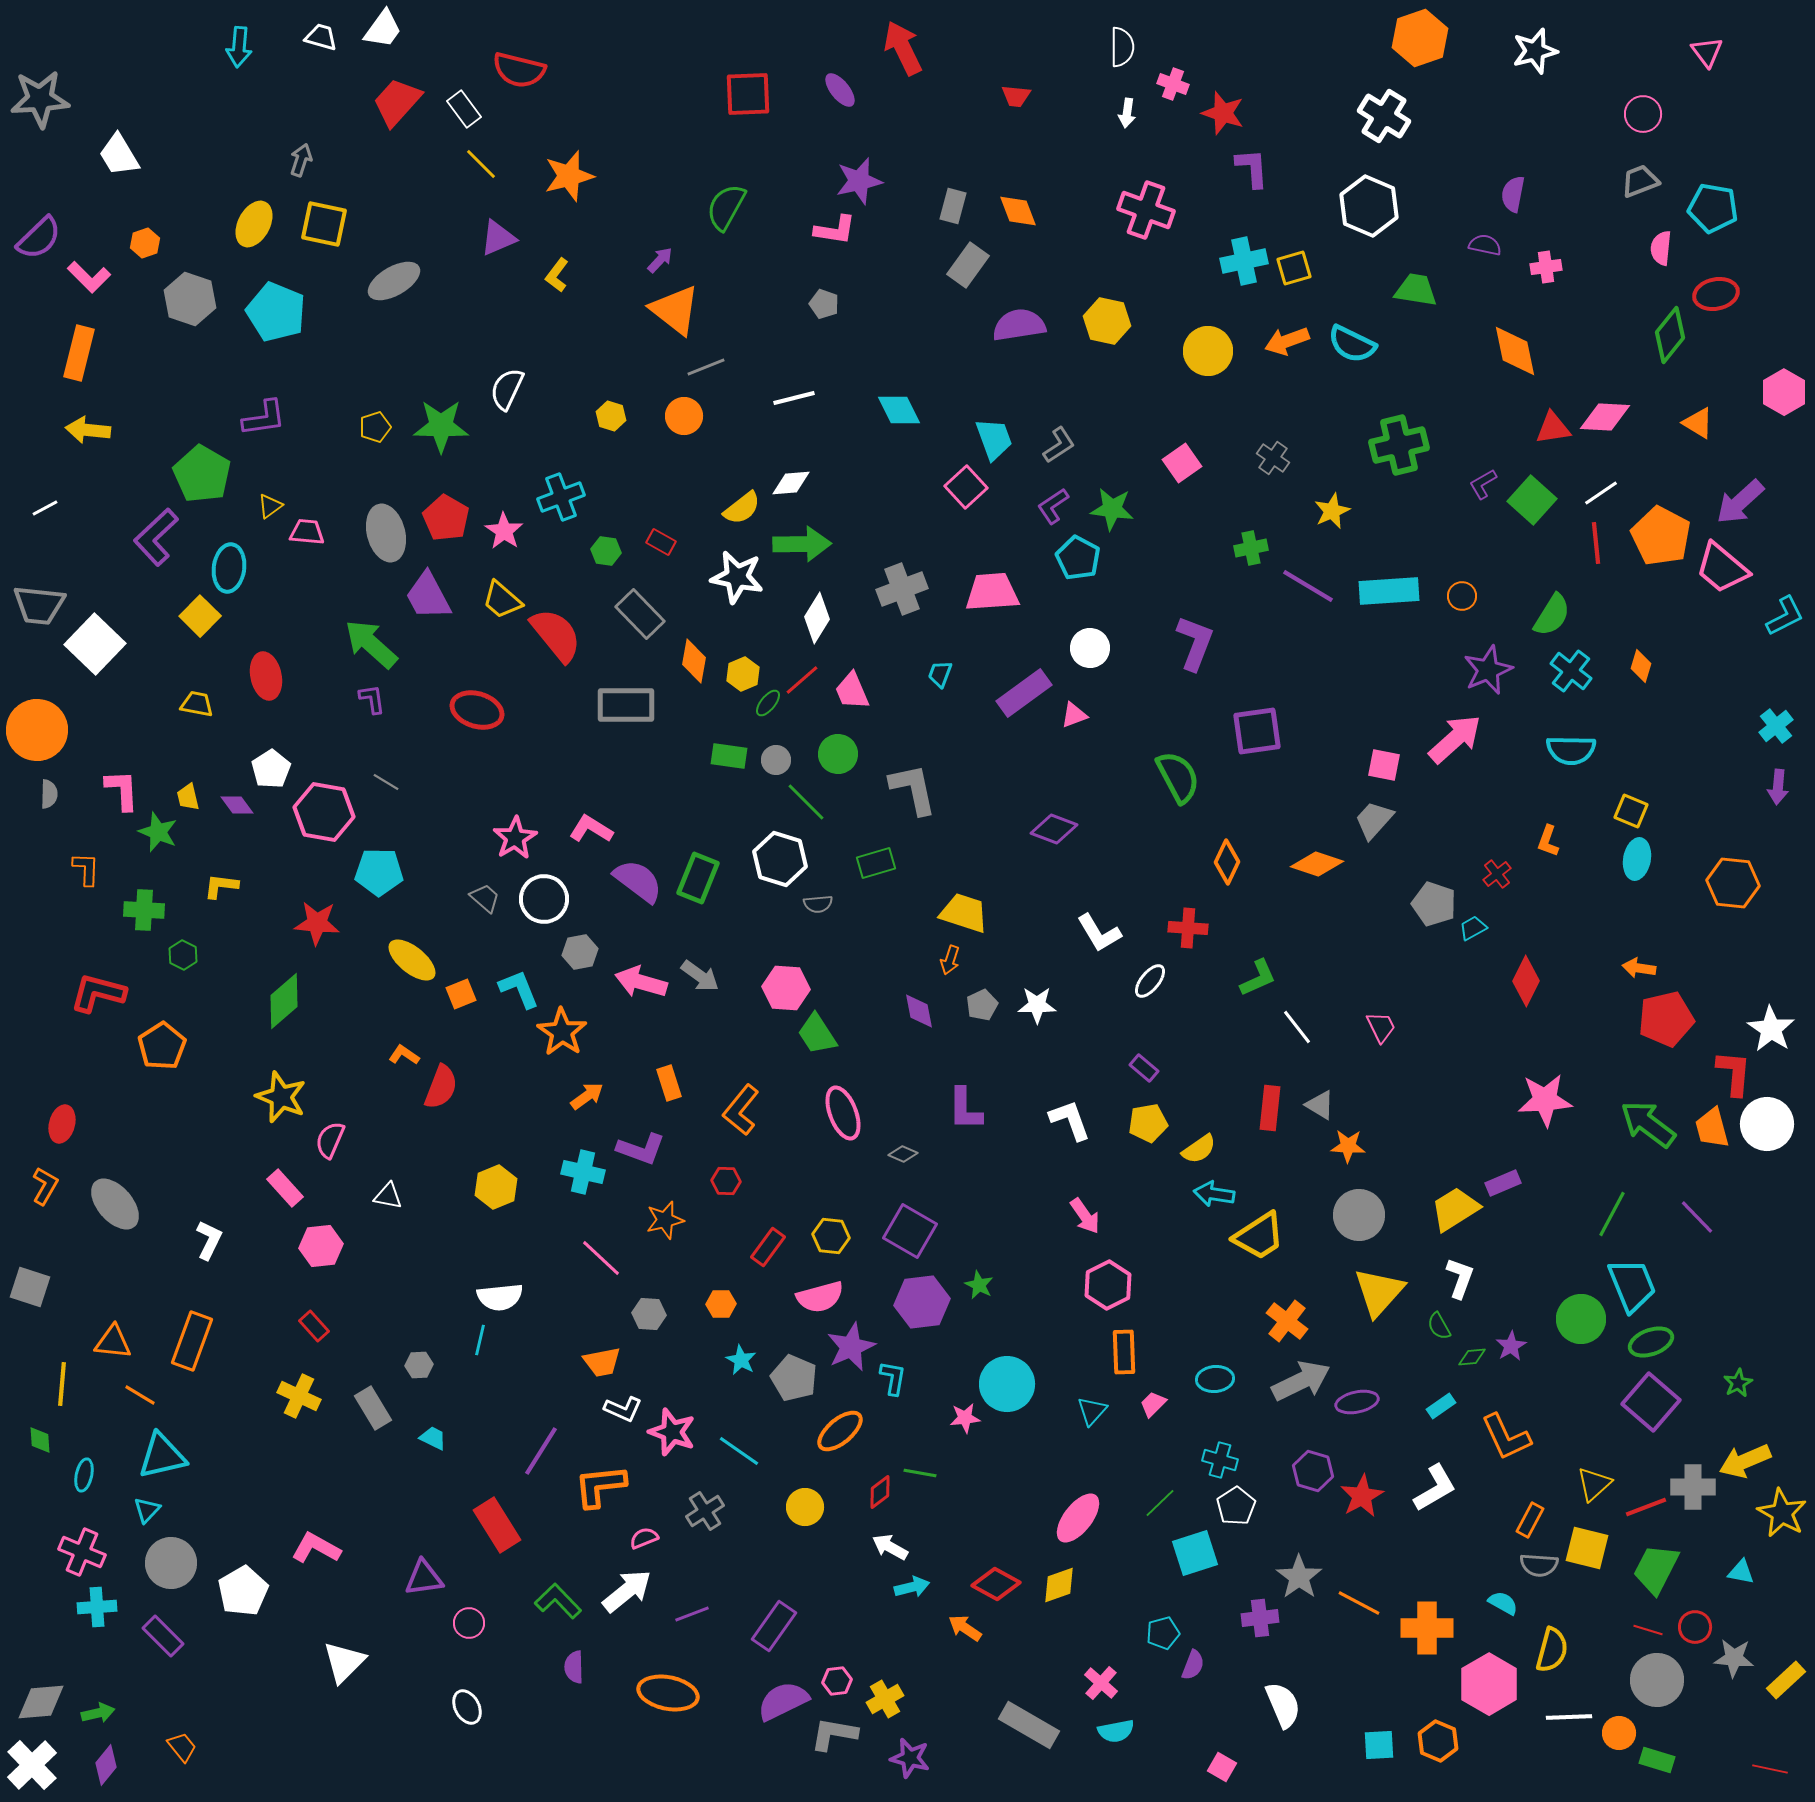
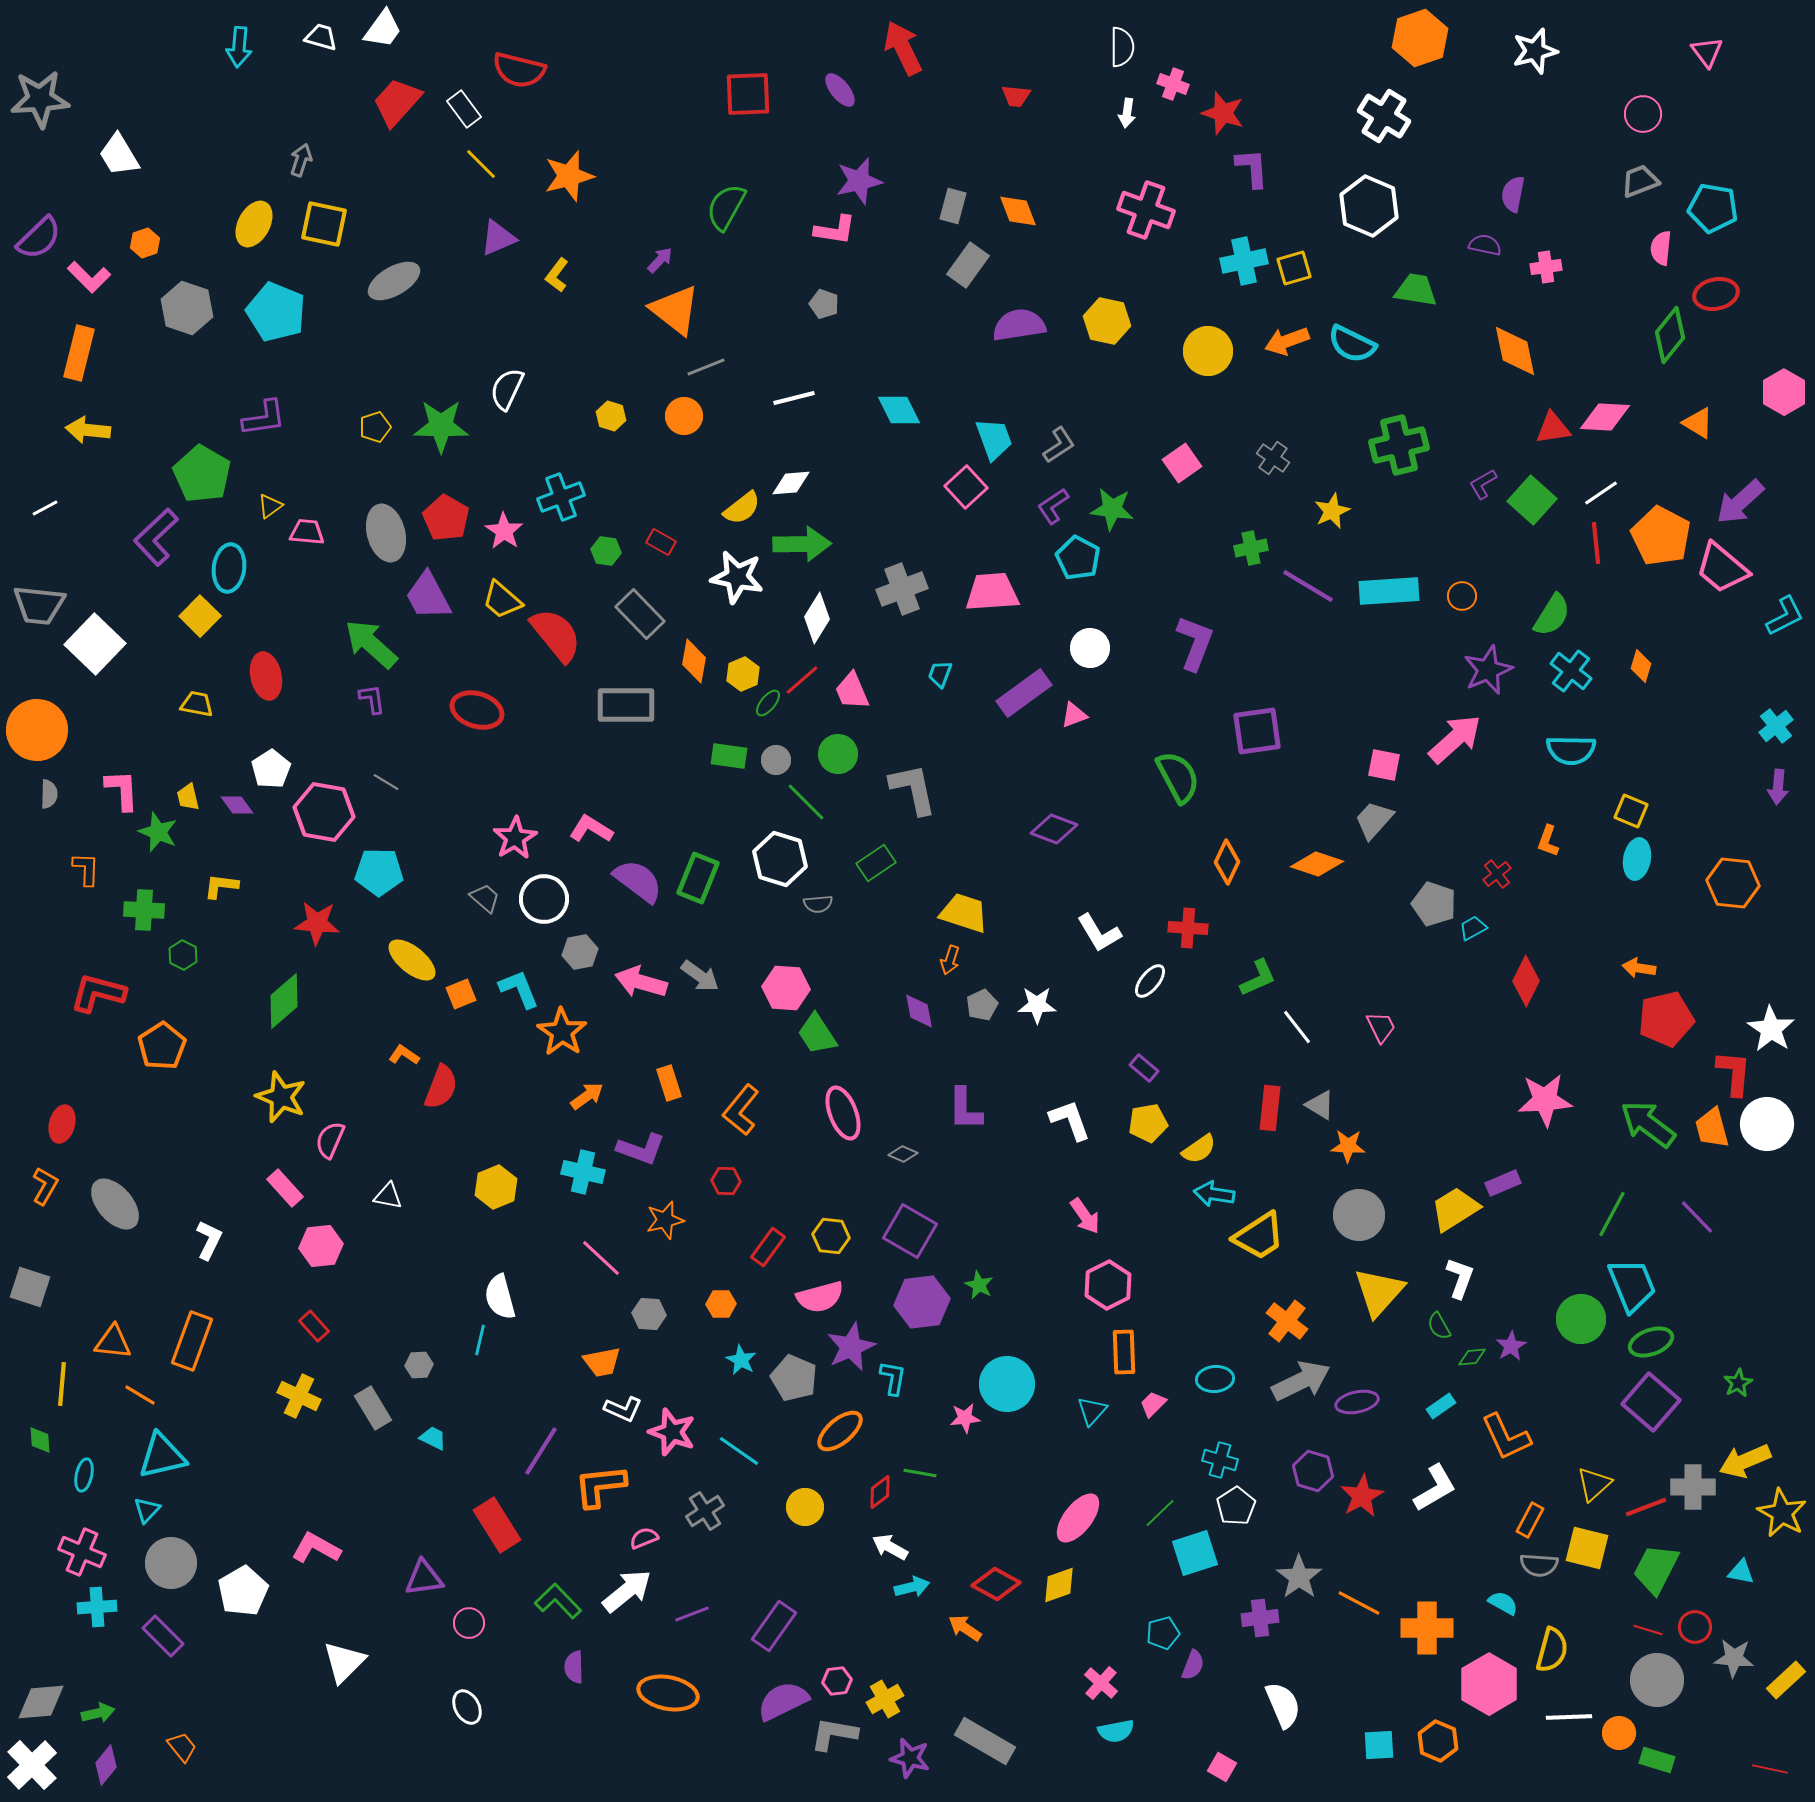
gray hexagon at (190, 299): moved 3 px left, 9 px down
green rectangle at (876, 863): rotated 18 degrees counterclockwise
white semicircle at (500, 1297): rotated 81 degrees clockwise
green line at (1160, 1503): moved 10 px down
gray rectangle at (1029, 1725): moved 44 px left, 16 px down
